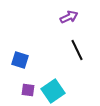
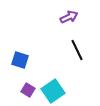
purple square: rotated 24 degrees clockwise
